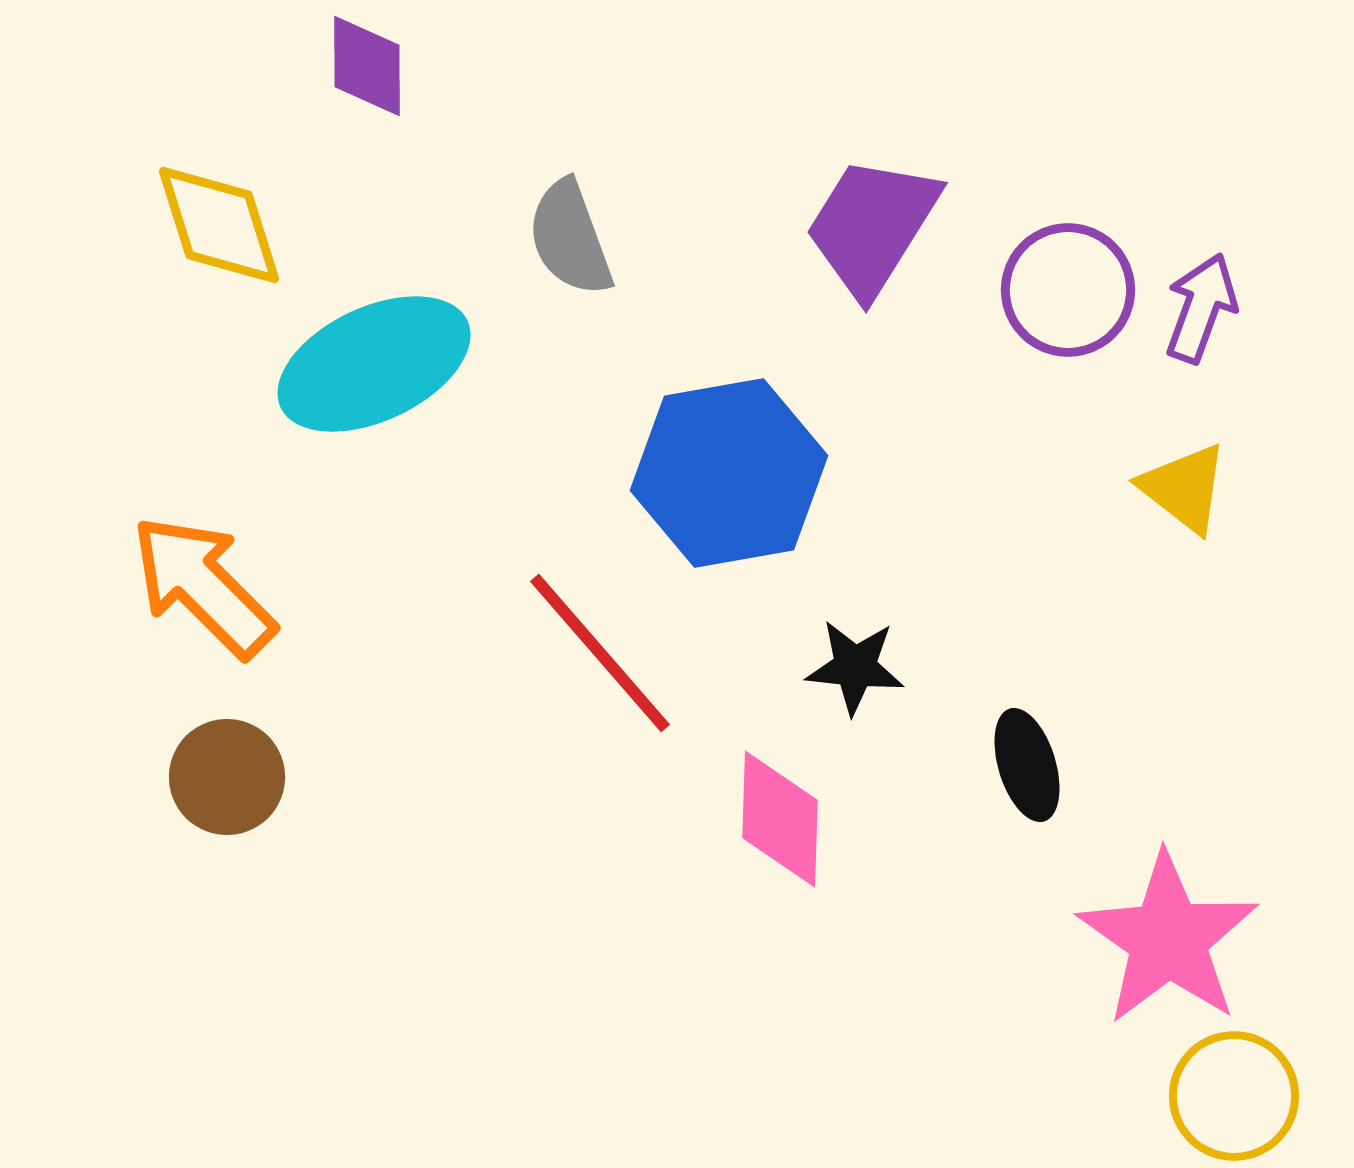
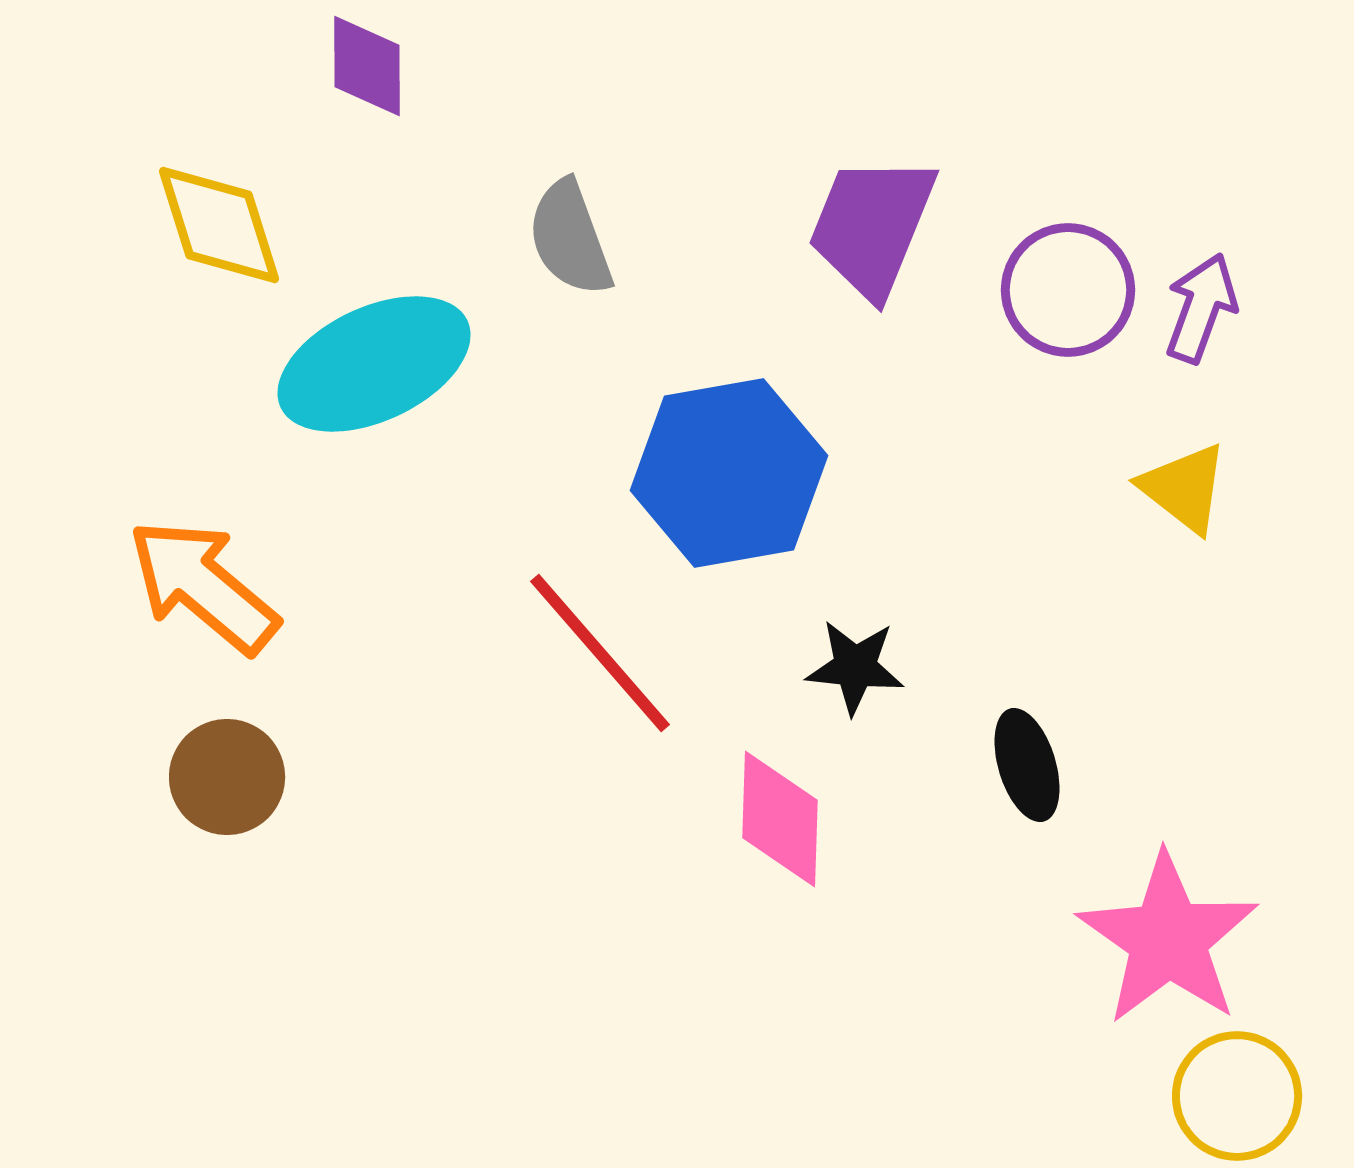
purple trapezoid: rotated 10 degrees counterclockwise
orange arrow: rotated 5 degrees counterclockwise
yellow circle: moved 3 px right
